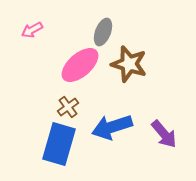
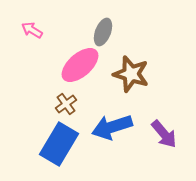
pink arrow: rotated 60 degrees clockwise
brown star: moved 2 px right, 10 px down
brown cross: moved 2 px left, 3 px up
blue rectangle: rotated 15 degrees clockwise
